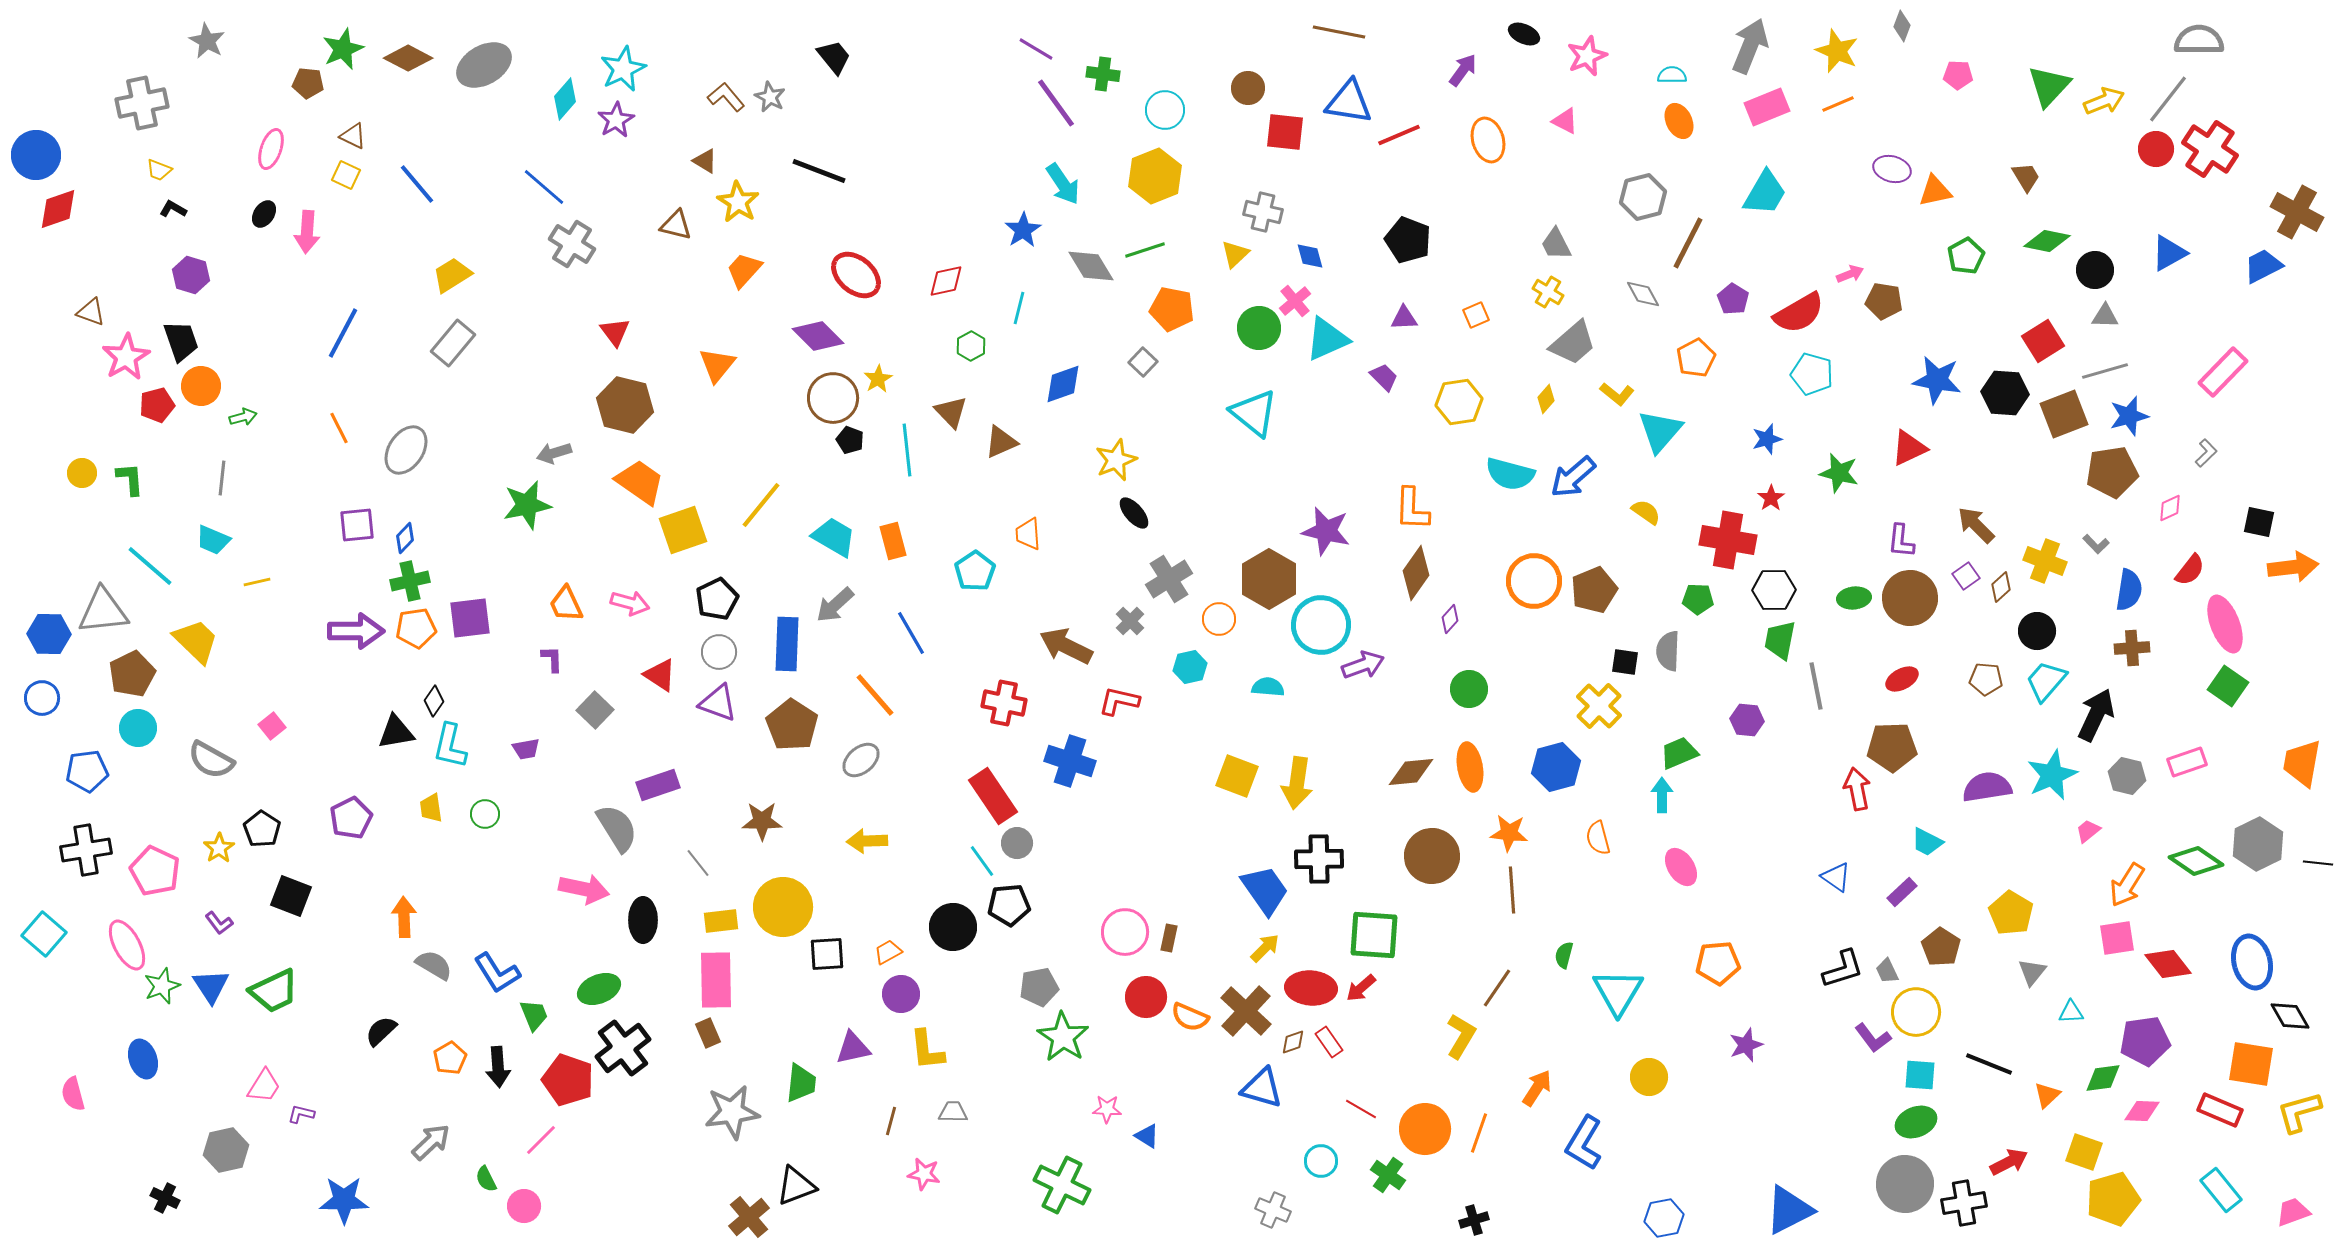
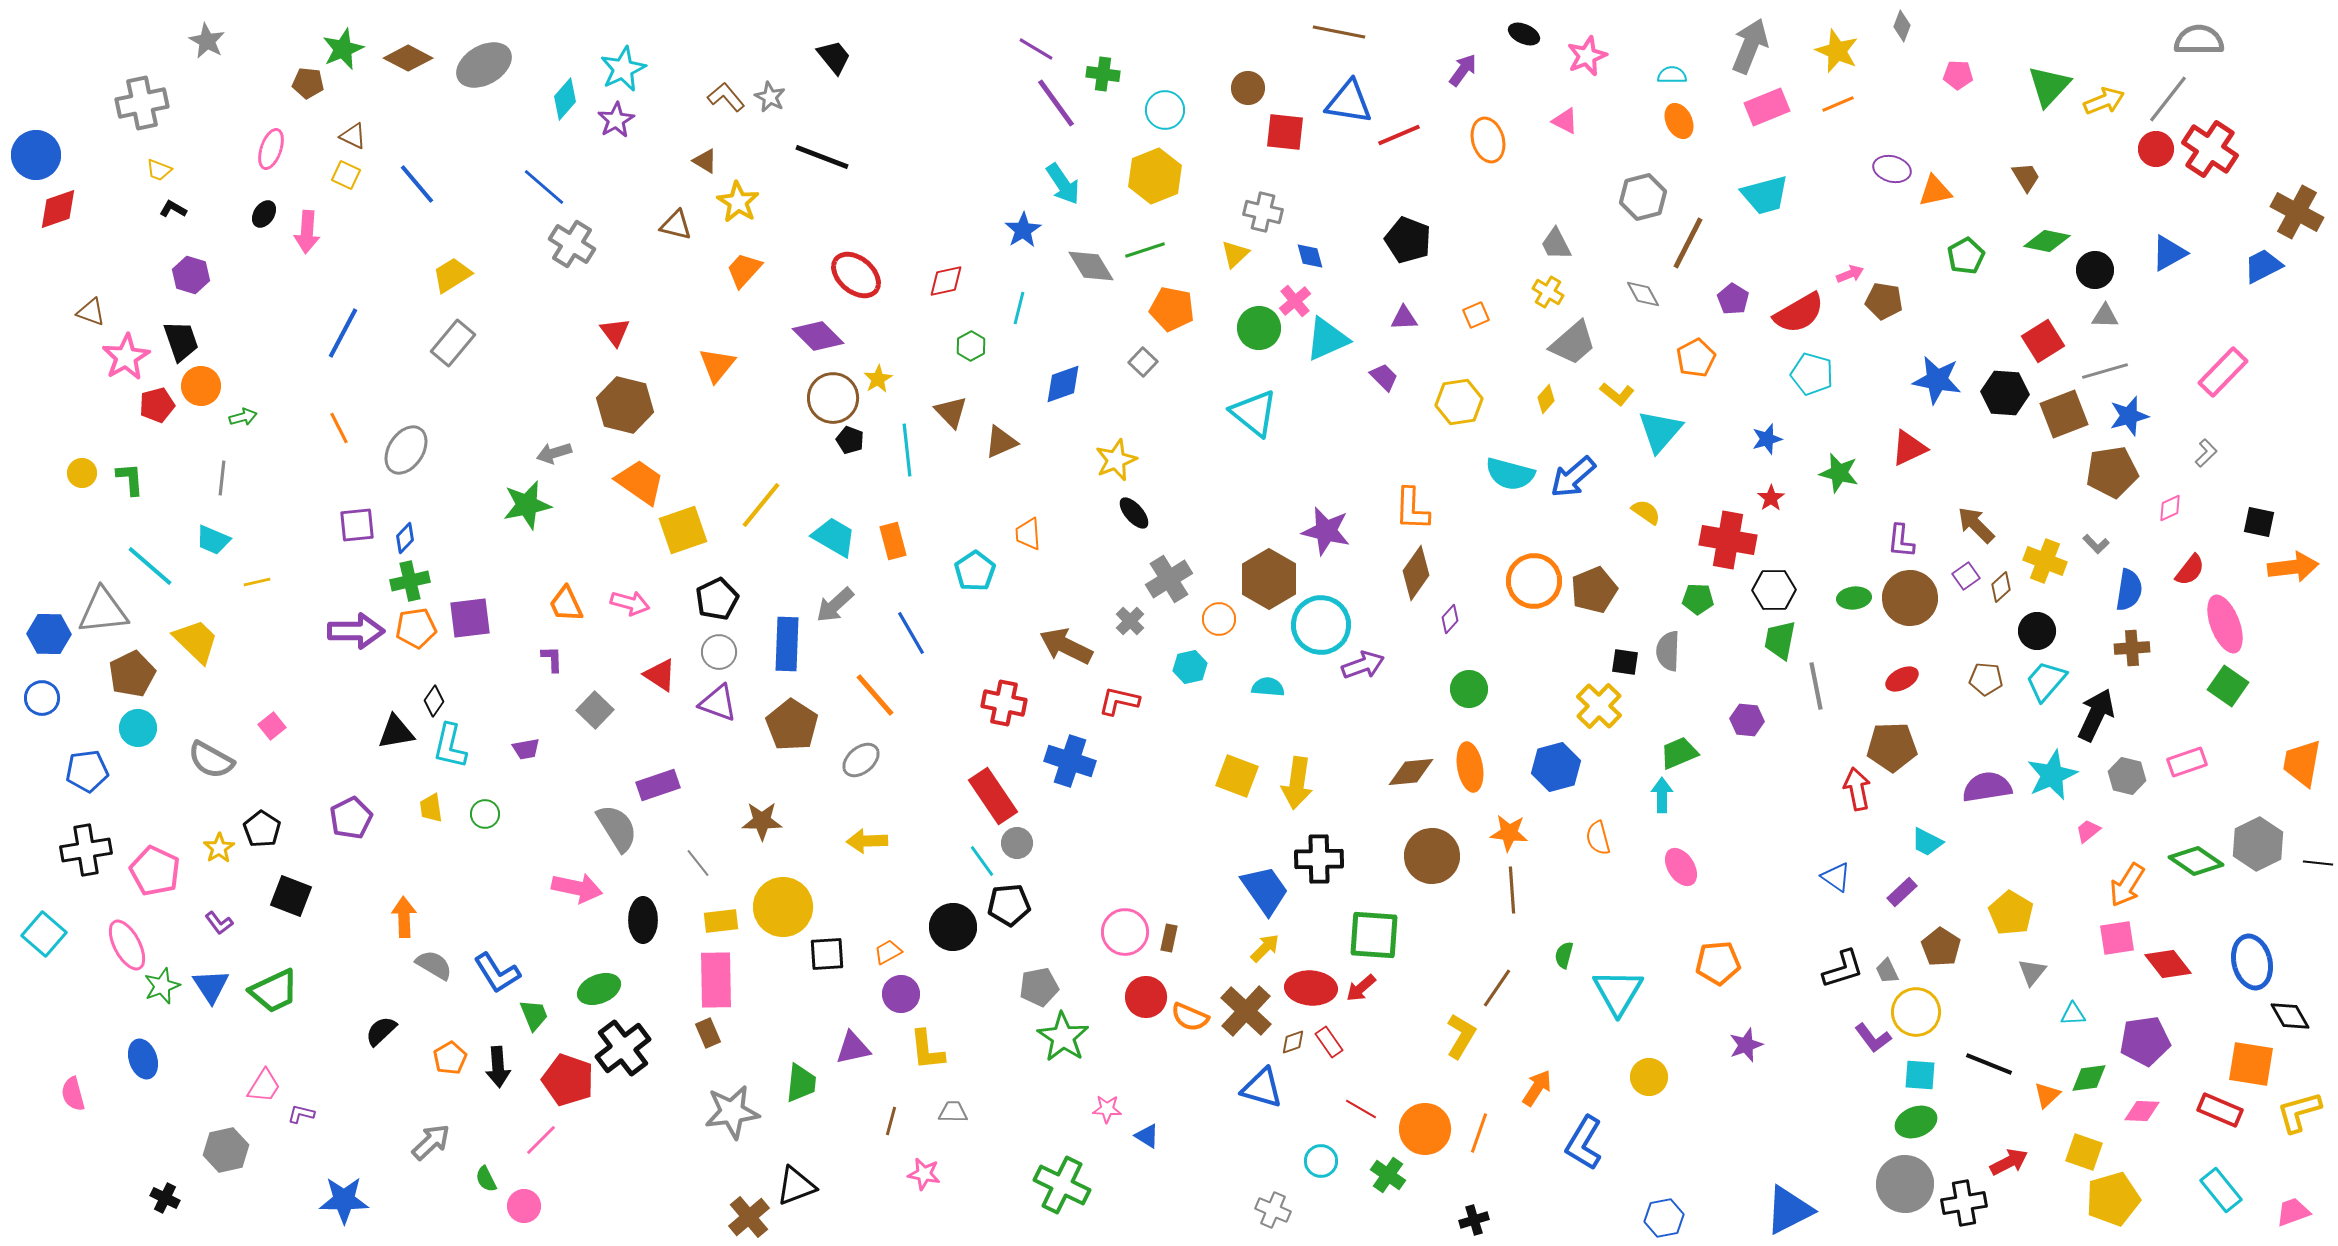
black line at (819, 171): moved 3 px right, 14 px up
cyan trapezoid at (1765, 193): moved 2 px down; rotated 45 degrees clockwise
pink arrow at (584, 889): moved 7 px left, 1 px up
cyan triangle at (2071, 1012): moved 2 px right, 2 px down
green diamond at (2103, 1078): moved 14 px left
